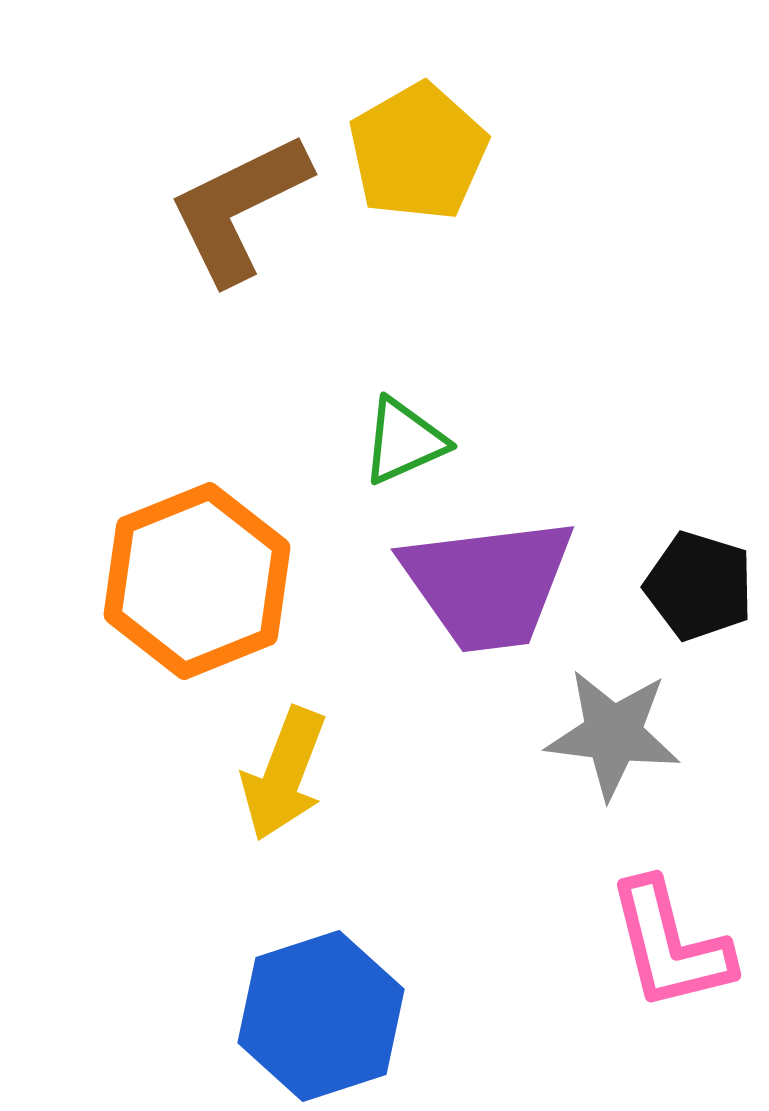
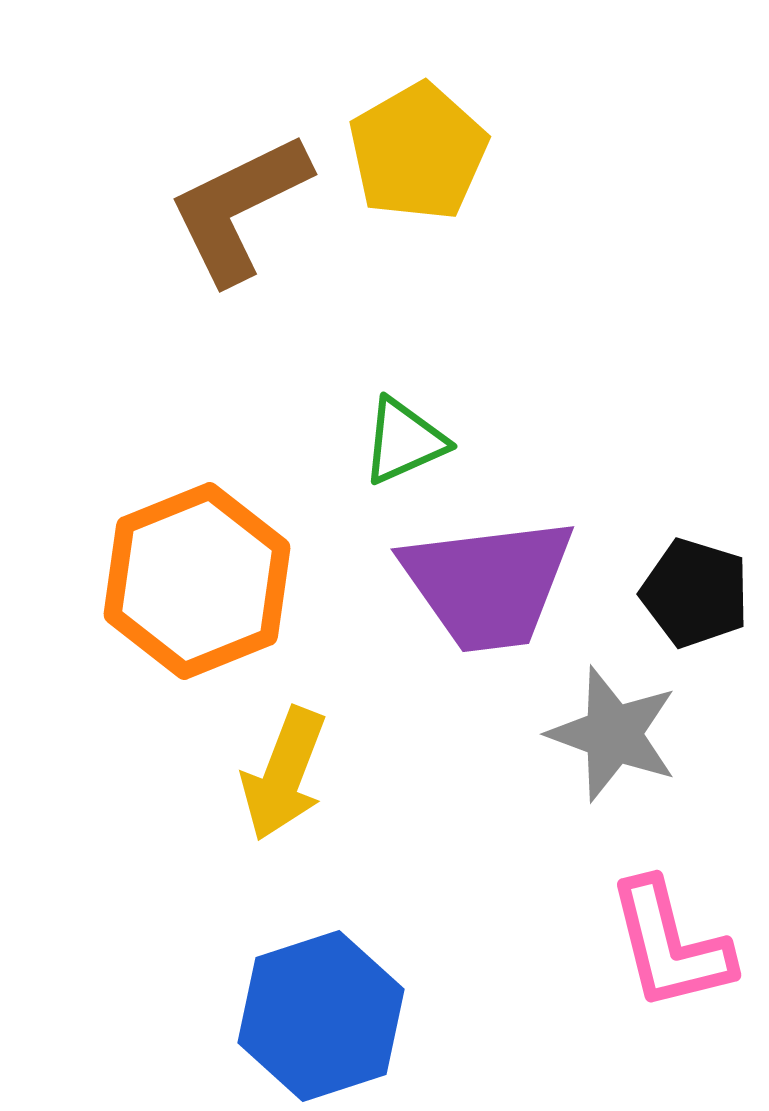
black pentagon: moved 4 px left, 7 px down
gray star: rotated 13 degrees clockwise
